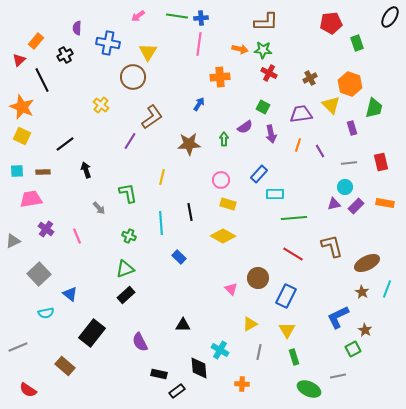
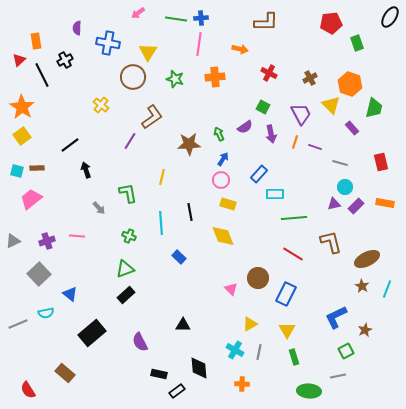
pink arrow at (138, 16): moved 3 px up
green line at (177, 16): moved 1 px left, 3 px down
orange rectangle at (36, 41): rotated 49 degrees counterclockwise
green star at (263, 50): moved 88 px left, 29 px down; rotated 12 degrees clockwise
black cross at (65, 55): moved 5 px down
orange cross at (220, 77): moved 5 px left
black line at (42, 80): moved 5 px up
blue arrow at (199, 104): moved 24 px right, 55 px down
orange star at (22, 107): rotated 10 degrees clockwise
purple trapezoid at (301, 114): rotated 70 degrees clockwise
purple rectangle at (352, 128): rotated 24 degrees counterclockwise
yellow square at (22, 136): rotated 30 degrees clockwise
green arrow at (224, 139): moved 5 px left, 5 px up; rotated 24 degrees counterclockwise
black line at (65, 144): moved 5 px right, 1 px down
orange line at (298, 145): moved 3 px left, 3 px up
purple line at (320, 151): moved 5 px left, 4 px up; rotated 40 degrees counterclockwise
gray line at (349, 163): moved 9 px left; rotated 21 degrees clockwise
cyan square at (17, 171): rotated 16 degrees clockwise
brown rectangle at (43, 172): moved 6 px left, 4 px up
pink trapezoid at (31, 199): rotated 30 degrees counterclockwise
purple cross at (46, 229): moved 1 px right, 12 px down; rotated 35 degrees clockwise
pink line at (77, 236): rotated 63 degrees counterclockwise
yellow diamond at (223, 236): rotated 40 degrees clockwise
brown L-shape at (332, 246): moved 1 px left, 4 px up
brown ellipse at (367, 263): moved 4 px up
brown star at (362, 292): moved 6 px up
blue rectangle at (286, 296): moved 2 px up
blue L-shape at (338, 317): moved 2 px left
brown star at (365, 330): rotated 16 degrees clockwise
black rectangle at (92, 333): rotated 12 degrees clockwise
gray line at (18, 347): moved 23 px up
green square at (353, 349): moved 7 px left, 2 px down
cyan cross at (220, 350): moved 15 px right
brown rectangle at (65, 366): moved 7 px down
green ellipse at (309, 389): moved 2 px down; rotated 20 degrees counterclockwise
red semicircle at (28, 390): rotated 24 degrees clockwise
